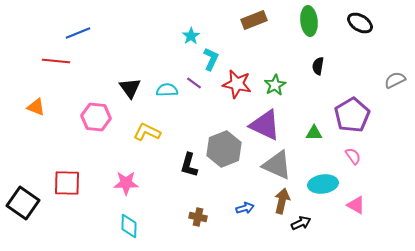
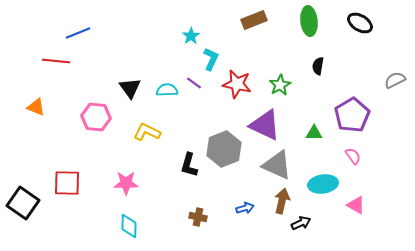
green star: moved 5 px right
